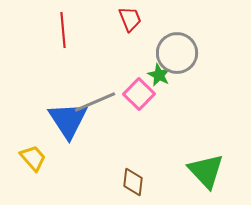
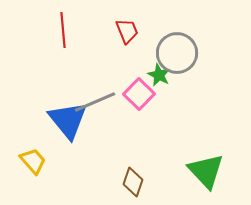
red trapezoid: moved 3 px left, 12 px down
blue triangle: rotated 6 degrees counterclockwise
yellow trapezoid: moved 3 px down
brown diamond: rotated 12 degrees clockwise
